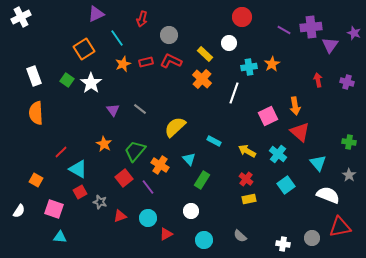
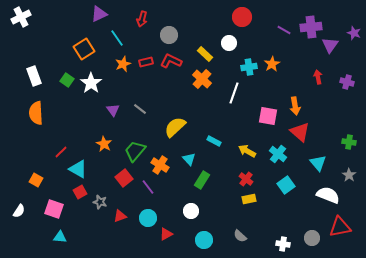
purple triangle at (96, 14): moved 3 px right
red arrow at (318, 80): moved 3 px up
pink square at (268, 116): rotated 36 degrees clockwise
